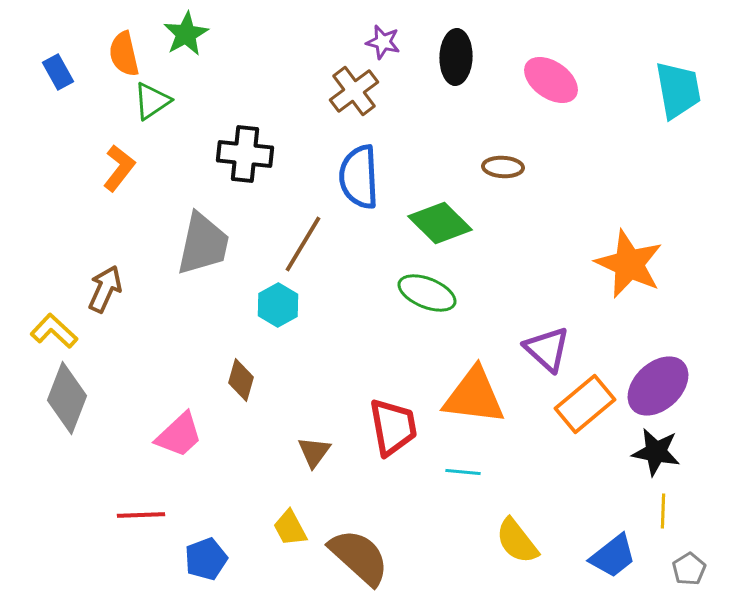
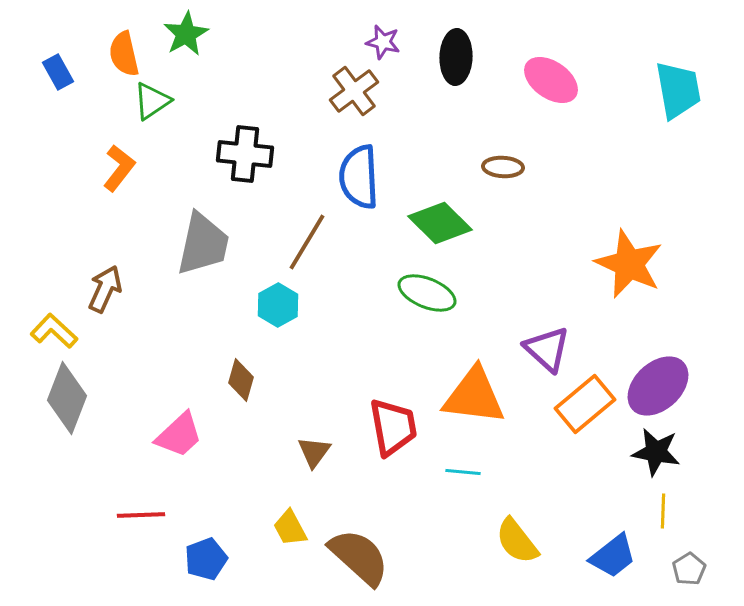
brown line: moved 4 px right, 2 px up
